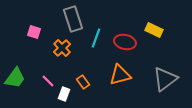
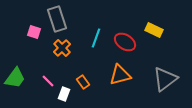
gray rectangle: moved 16 px left
red ellipse: rotated 20 degrees clockwise
